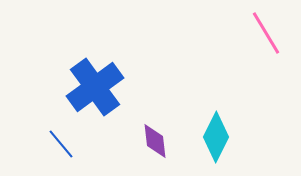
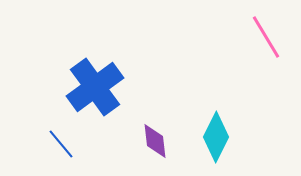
pink line: moved 4 px down
